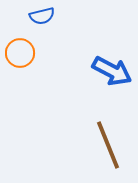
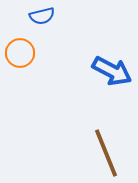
brown line: moved 2 px left, 8 px down
